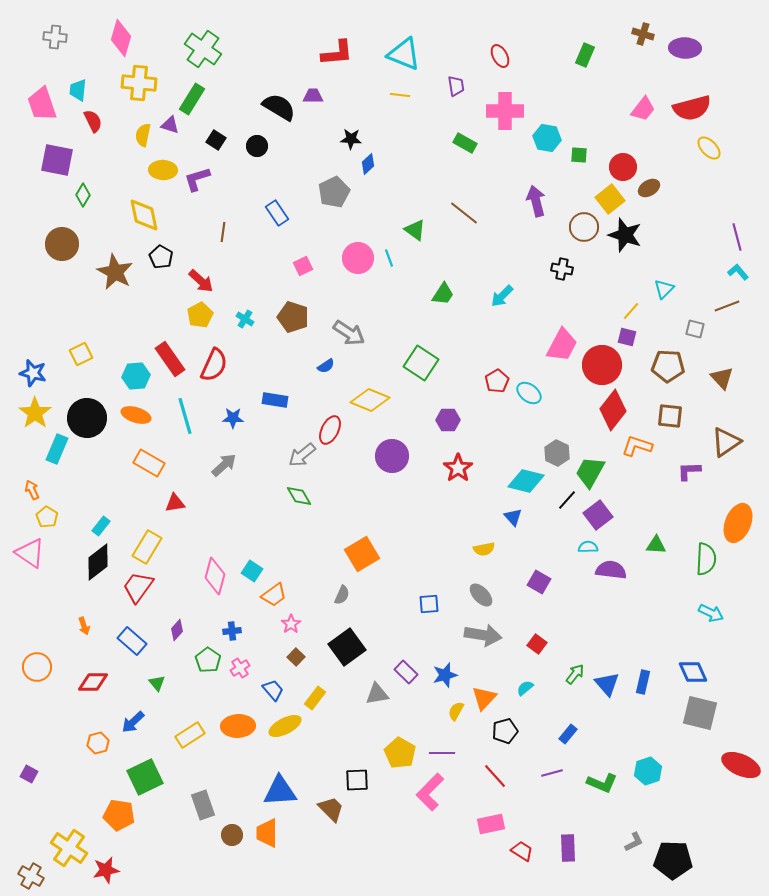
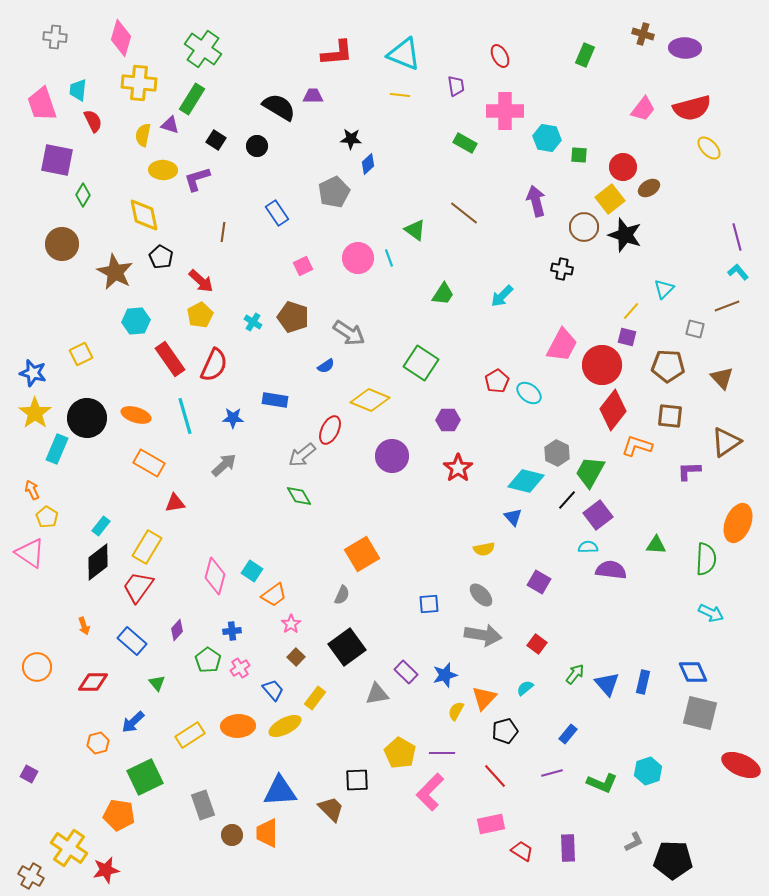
cyan cross at (245, 319): moved 8 px right, 3 px down
cyan hexagon at (136, 376): moved 55 px up
